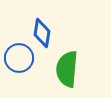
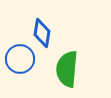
blue circle: moved 1 px right, 1 px down
